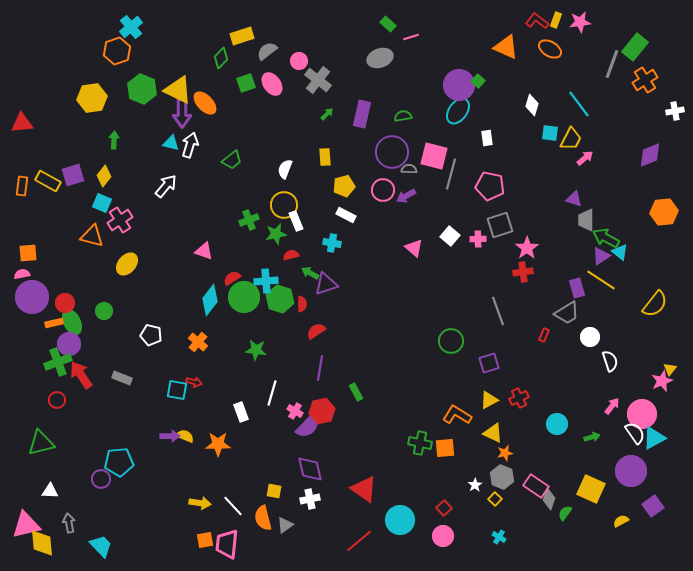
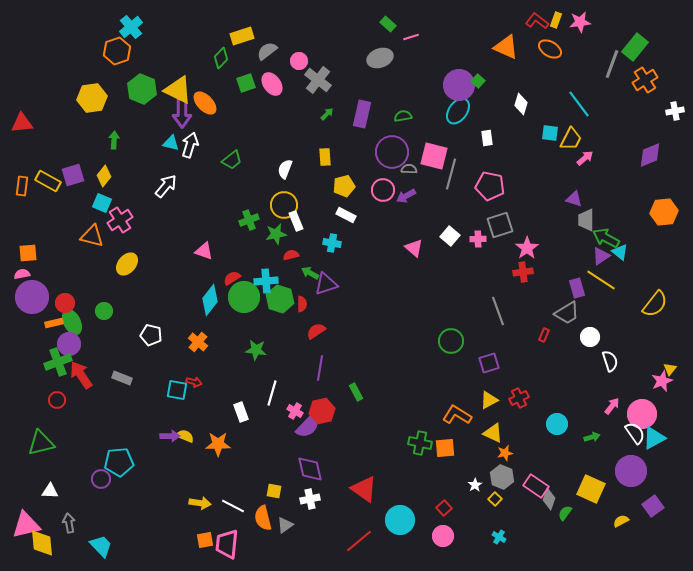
white diamond at (532, 105): moved 11 px left, 1 px up
white line at (233, 506): rotated 20 degrees counterclockwise
